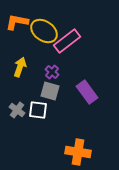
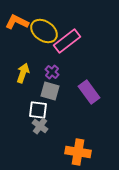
orange L-shape: rotated 15 degrees clockwise
yellow arrow: moved 3 px right, 6 px down
purple rectangle: moved 2 px right
gray cross: moved 23 px right, 16 px down
